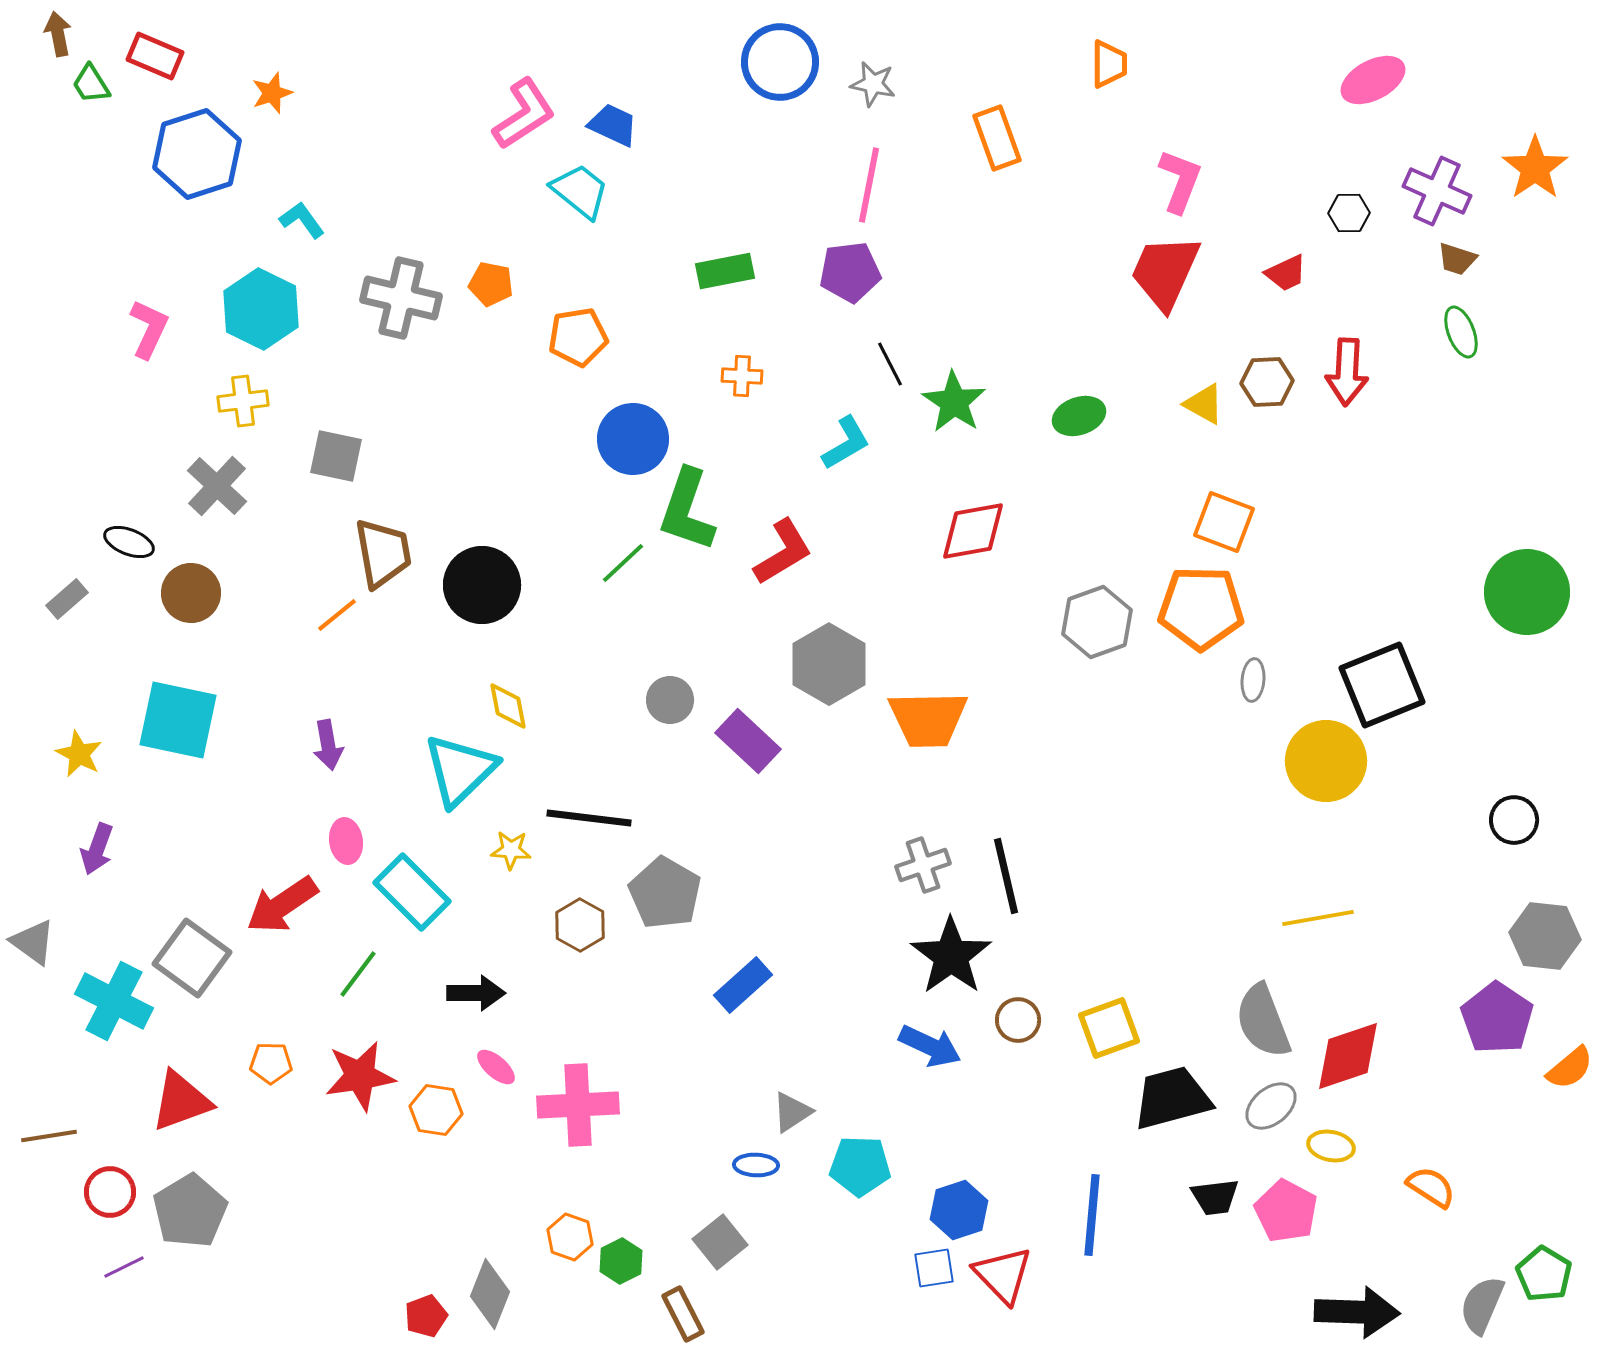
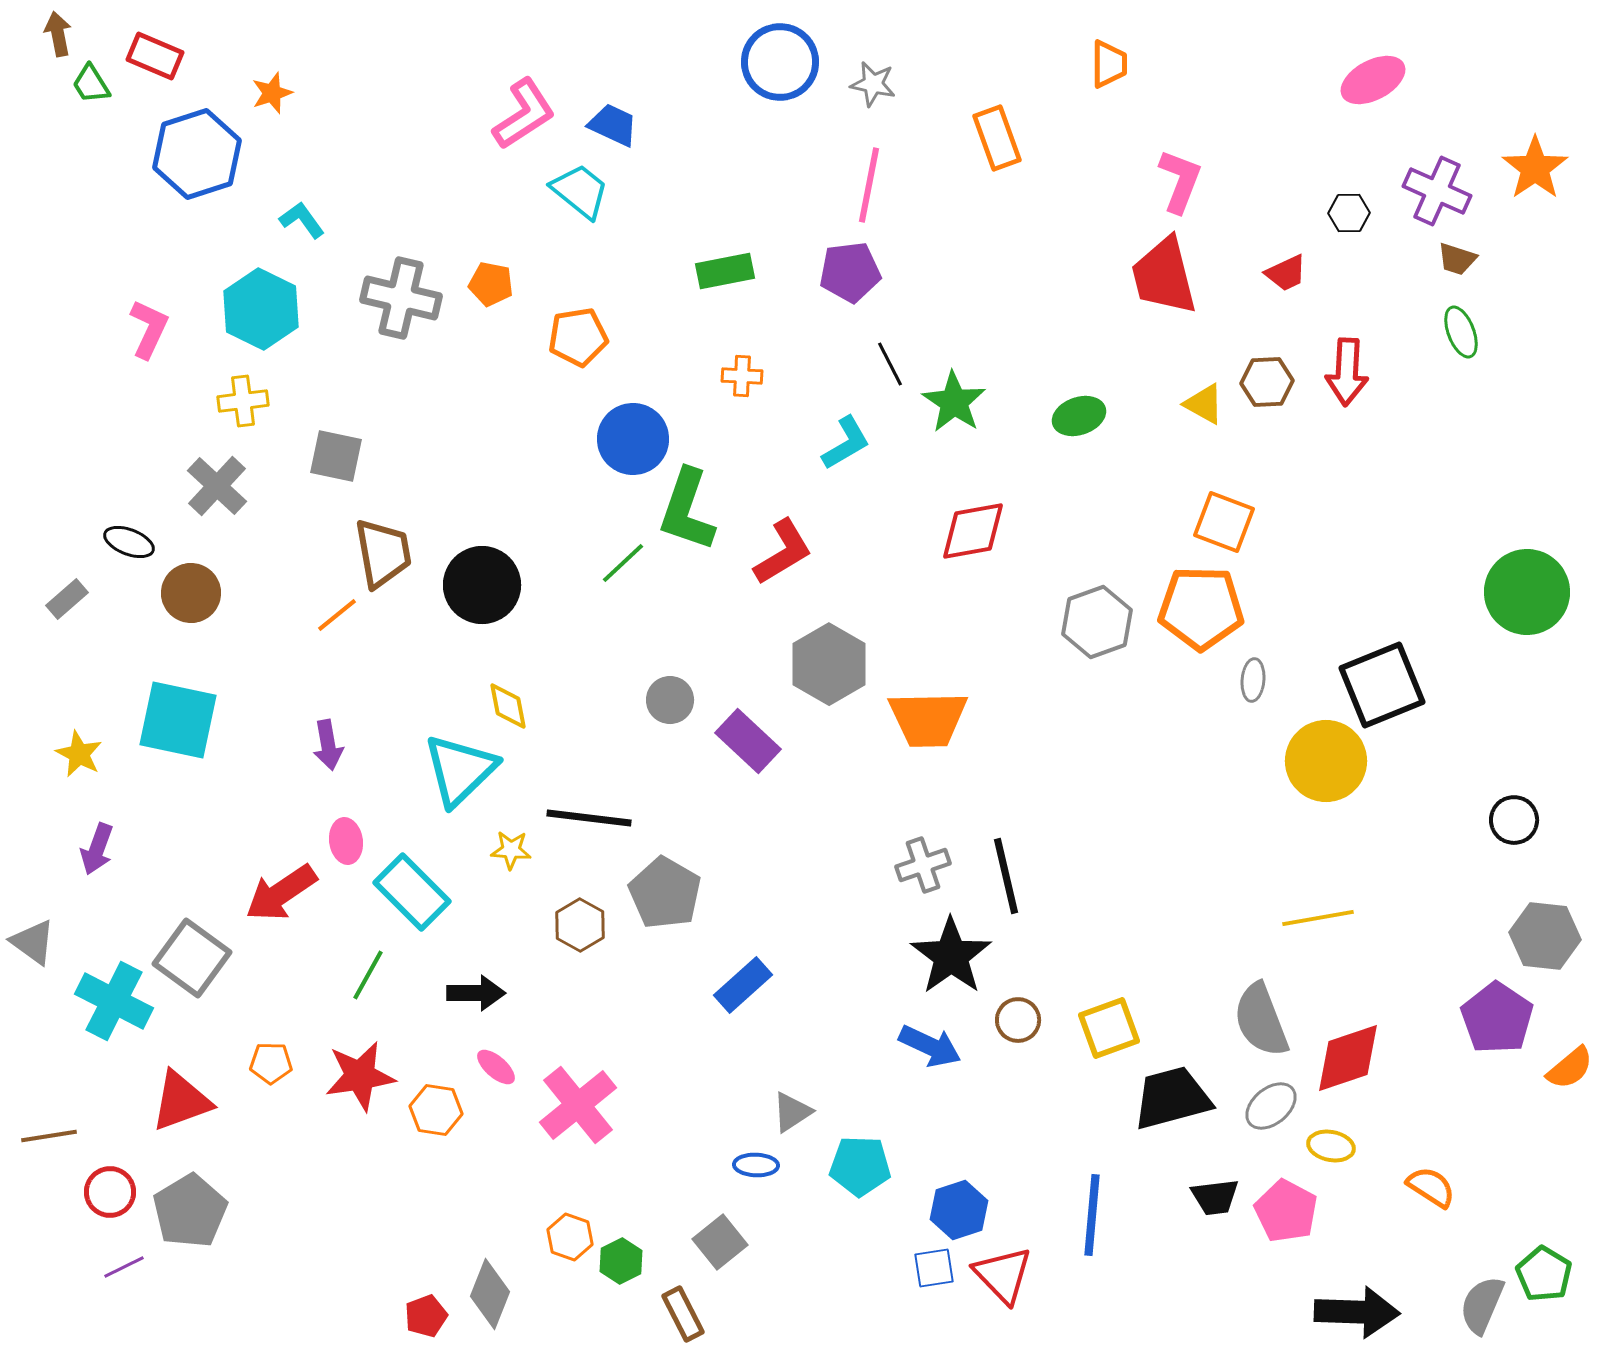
red trapezoid at (1165, 272): moved 1 px left, 4 px down; rotated 38 degrees counterclockwise
red arrow at (282, 905): moved 1 px left, 12 px up
green line at (358, 974): moved 10 px right, 1 px down; rotated 8 degrees counterclockwise
gray semicircle at (1263, 1021): moved 2 px left, 1 px up
red diamond at (1348, 1056): moved 2 px down
pink cross at (578, 1105): rotated 36 degrees counterclockwise
